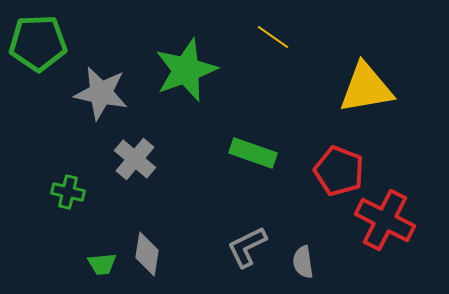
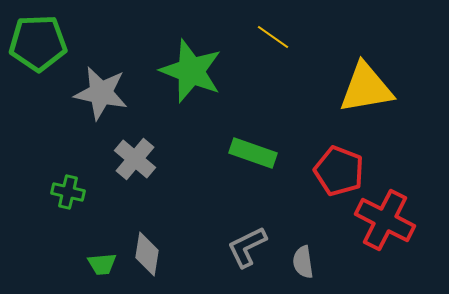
green star: moved 5 px right, 1 px down; rotated 30 degrees counterclockwise
